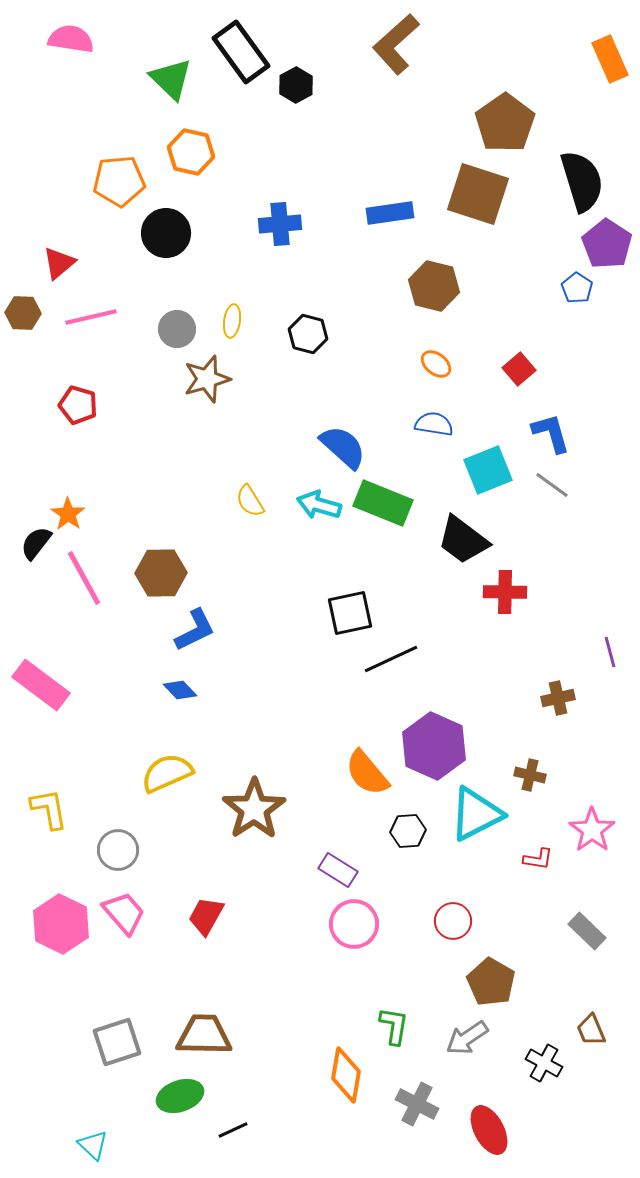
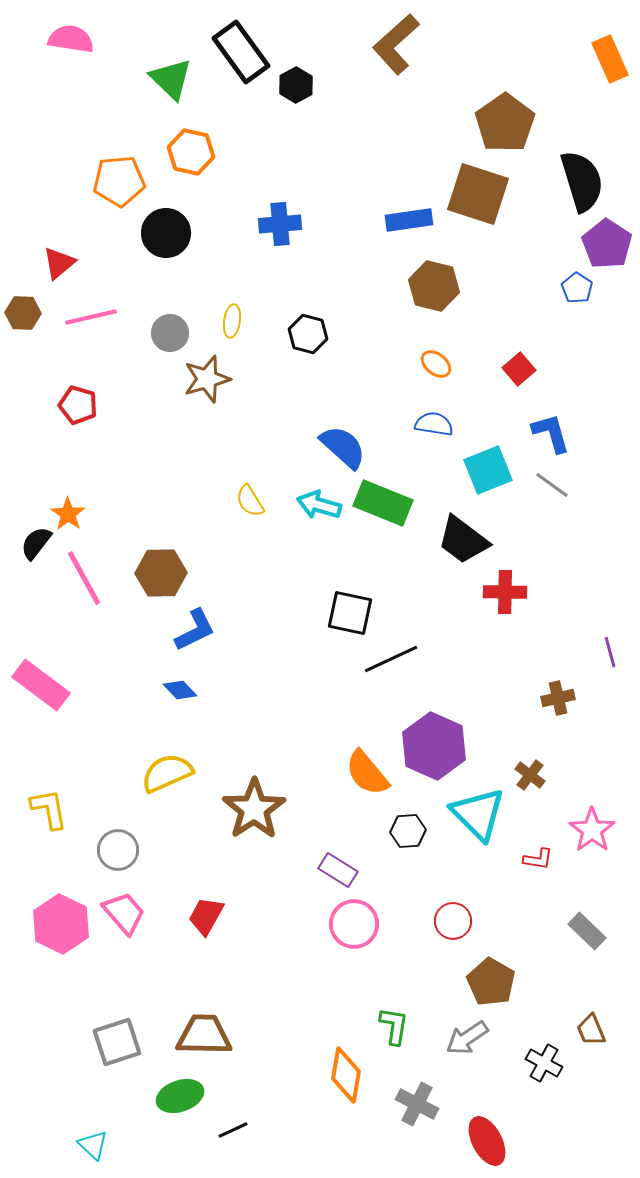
blue rectangle at (390, 213): moved 19 px right, 7 px down
gray circle at (177, 329): moved 7 px left, 4 px down
black square at (350, 613): rotated 24 degrees clockwise
brown cross at (530, 775): rotated 24 degrees clockwise
cyan triangle at (476, 814): moved 2 px right; rotated 48 degrees counterclockwise
red ellipse at (489, 1130): moved 2 px left, 11 px down
